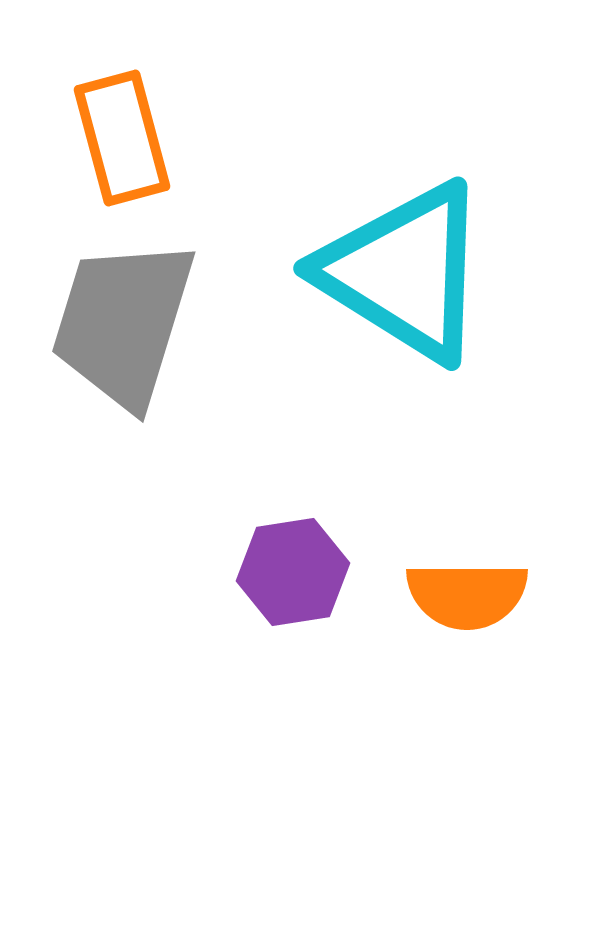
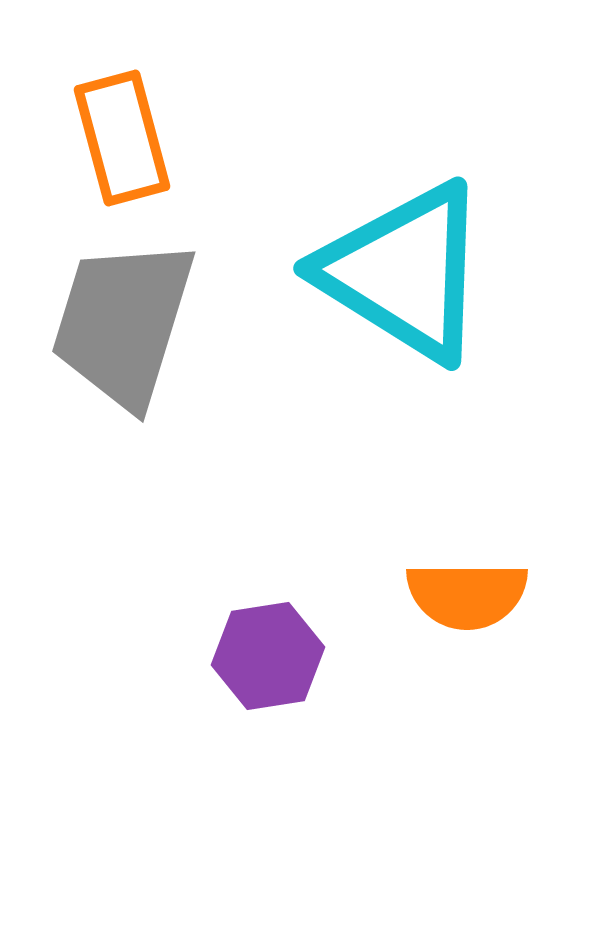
purple hexagon: moved 25 px left, 84 px down
